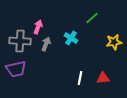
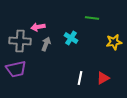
green line: rotated 48 degrees clockwise
pink arrow: rotated 120 degrees counterclockwise
red triangle: rotated 24 degrees counterclockwise
